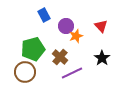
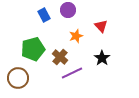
purple circle: moved 2 px right, 16 px up
brown circle: moved 7 px left, 6 px down
